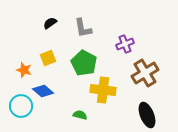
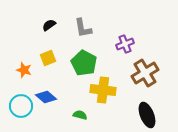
black semicircle: moved 1 px left, 2 px down
blue diamond: moved 3 px right, 6 px down
